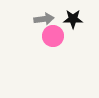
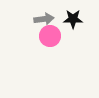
pink circle: moved 3 px left
